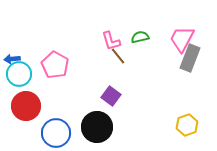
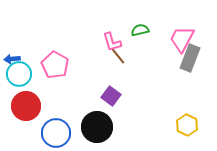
green semicircle: moved 7 px up
pink L-shape: moved 1 px right, 1 px down
yellow hexagon: rotated 15 degrees counterclockwise
